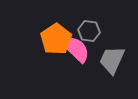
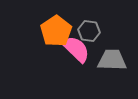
orange pentagon: moved 8 px up
gray trapezoid: rotated 68 degrees clockwise
